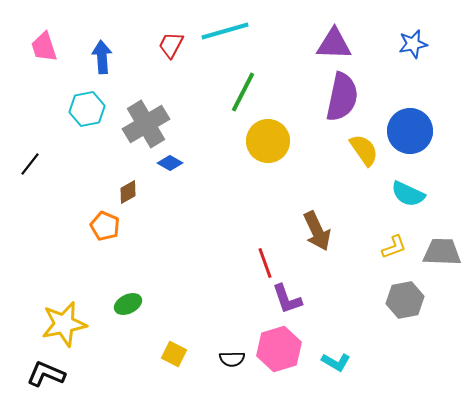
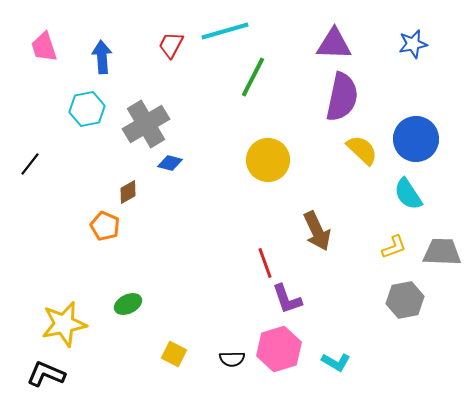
green line: moved 10 px right, 15 px up
blue circle: moved 6 px right, 8 px down
yellow circle: moved 19 px down
yellow semicircle: moved 2 px left; rotated 12 degrees counterclockwise
blue diamond: rotated 15 degrees counterclockwise
cyan semicircle: rotated 32 degrees clockwise
